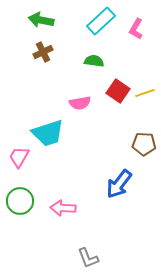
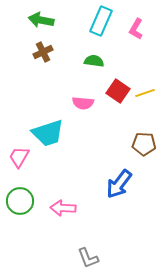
cyan rectangle: rotated 24 degrees counterclockwise
pink semicircle: moved 3 px right; rotated 15 degrees clockwise
